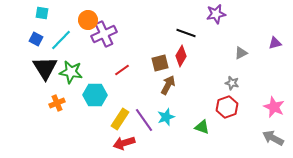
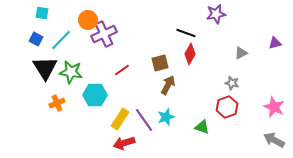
red diamond: moved 9 px right, 2 px up
gray arrow: moved 1 px right, 2 px down
